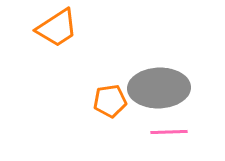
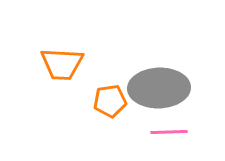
orange trapezoid: moved 5 px right, 36 px down; rotated 36 degrees clockwise
